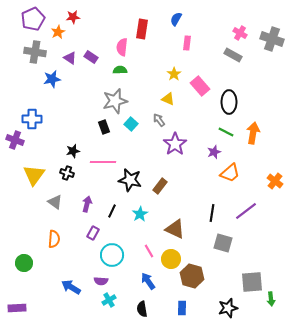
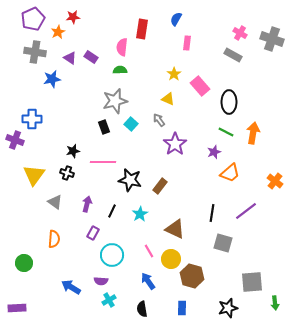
green arrow at (271, 299): moved 4 px right, 4 px down
